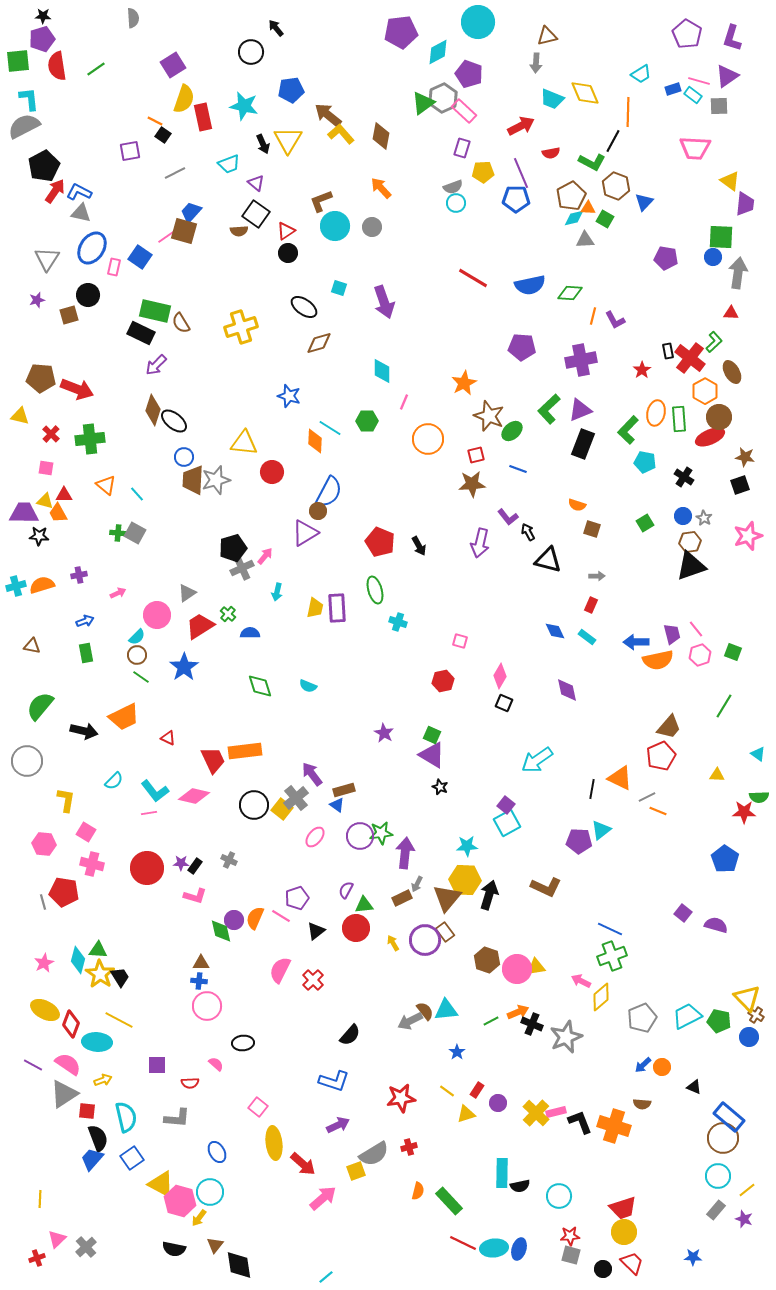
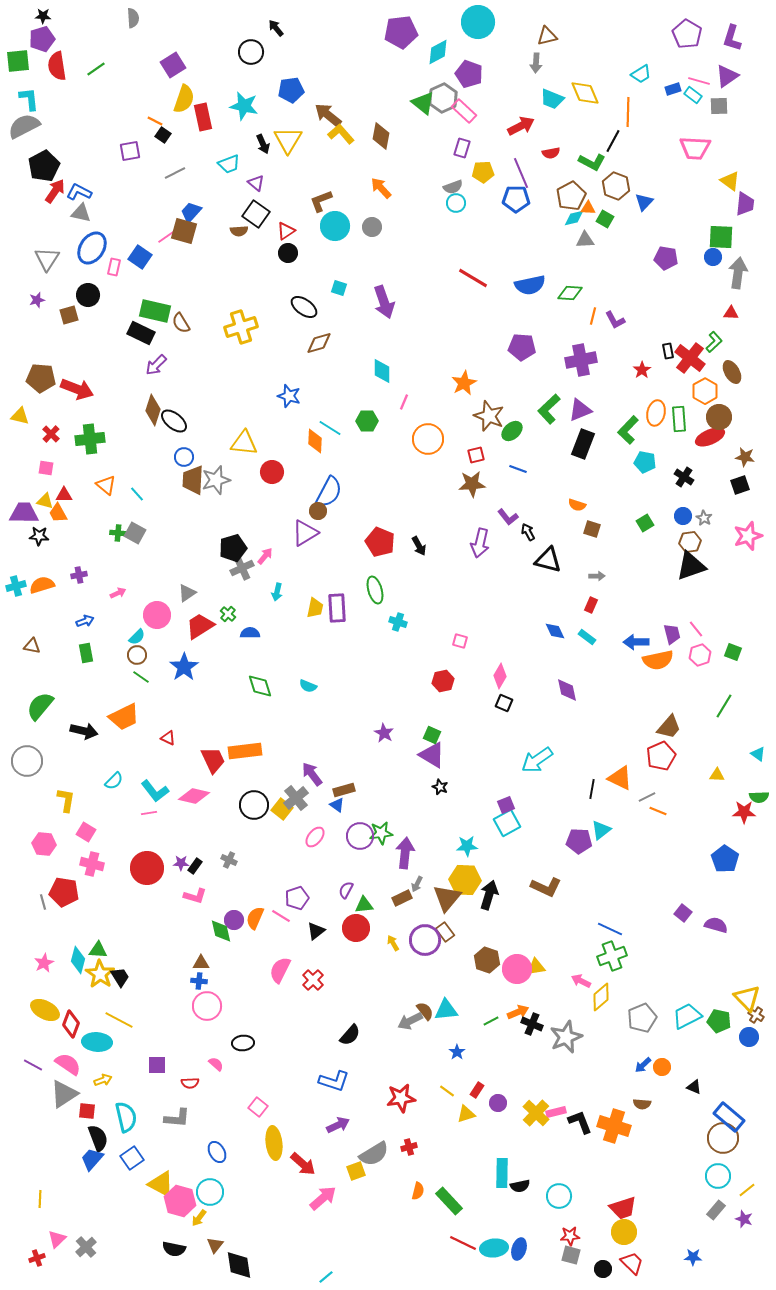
green triangle at (423, 103): rotated 45 degrees counterclockwise
purple square at (506, 805): rotated 30 degrees clockwise
